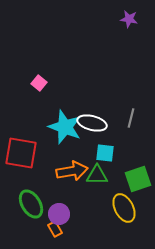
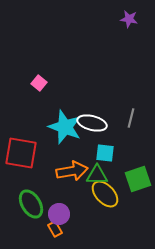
yellow ellipse: moved 19 px left, 14 px up; rotated 16 degrees counterclockwise
